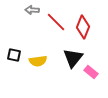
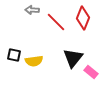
red diamond: moved 9 px up
yellow semicircle: moved 4 px left
